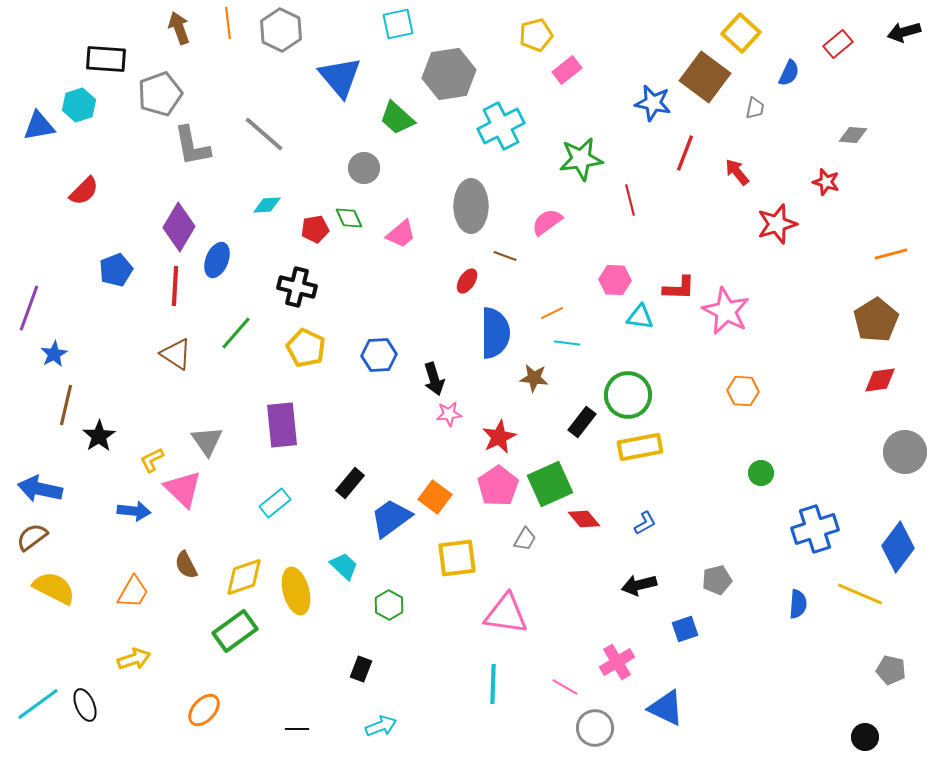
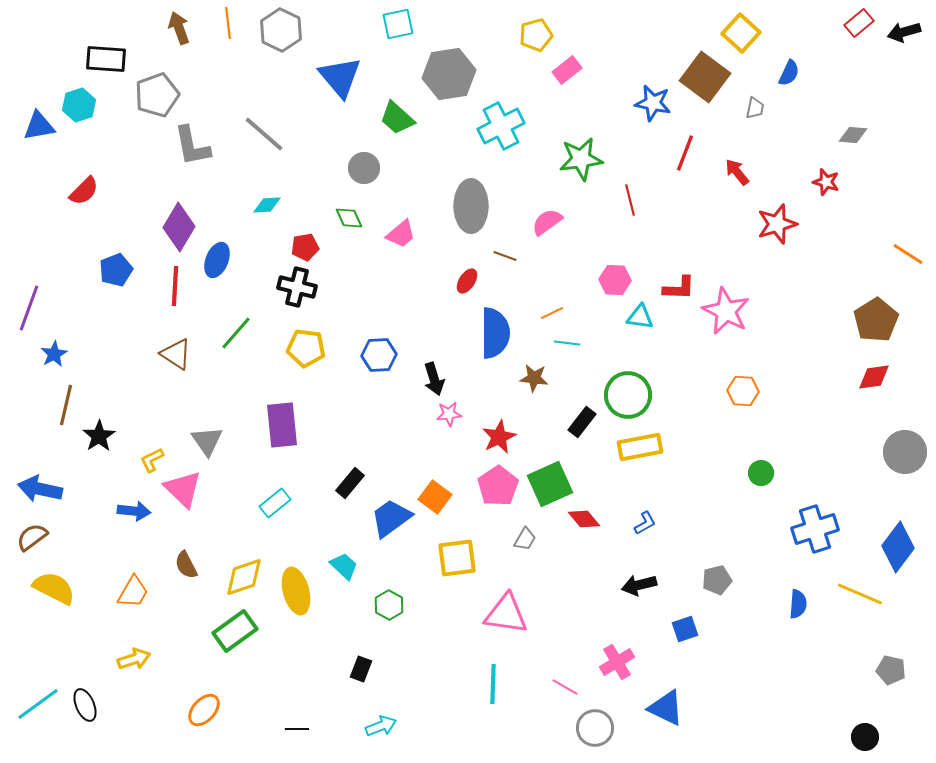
red rectangle at (838, 44): moved 21 px right, 21 px up
gray pentagon at (160, 94): moved 3 px left, 1 px down
red pentagon at (315, 229): moved 10 px left, 18 px down
orange line at (891, 254): moved 17 px right; rotated 48 degrees clockwise
yellow pentagon at (306, 348): rotated 18 degrees counterclockwise
red diamond at (880, 380): moved 6 px left, 3 px up
